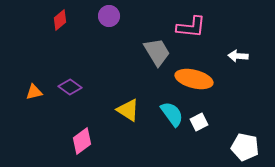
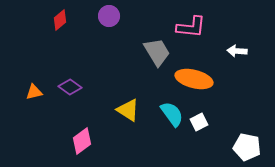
white arrow: moved 1 px left, 5 px up
white pentagon: moved 2 px right
